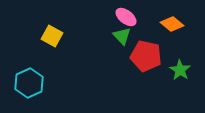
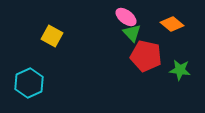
green triangle: moved 10 px right, 3 px up
green star: rotated 25 degrees counterclockwise
